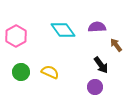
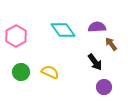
brown arrow: moved 5 px left, 1 px up
black arrow: moved 6 px left, 3 px up
purple circle: moved 9 px right
